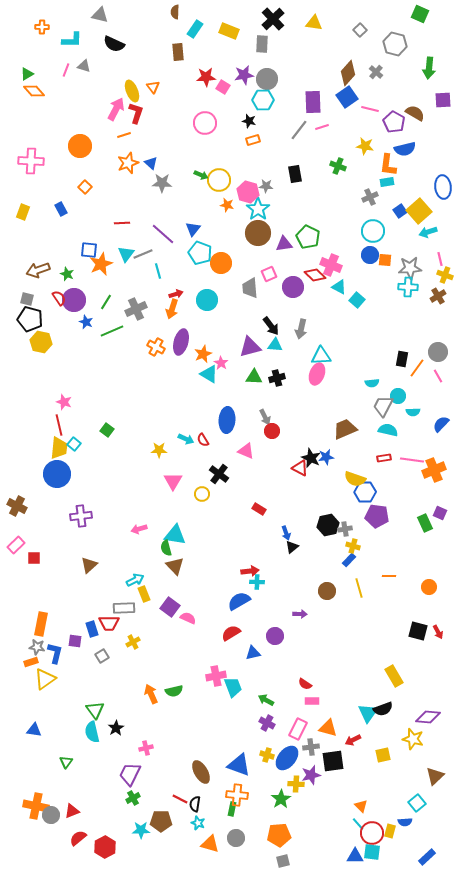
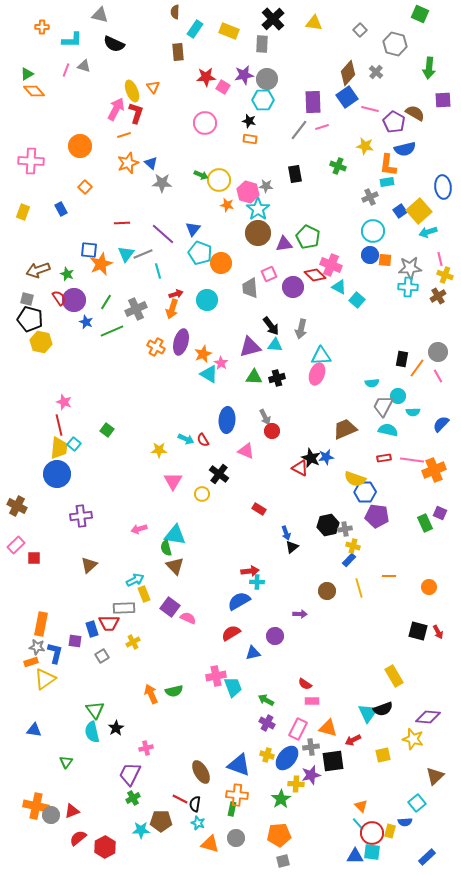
orange rectangle at (253, 140): moved 3 px left, 1 px up; rotated 24 degrees clockwise
